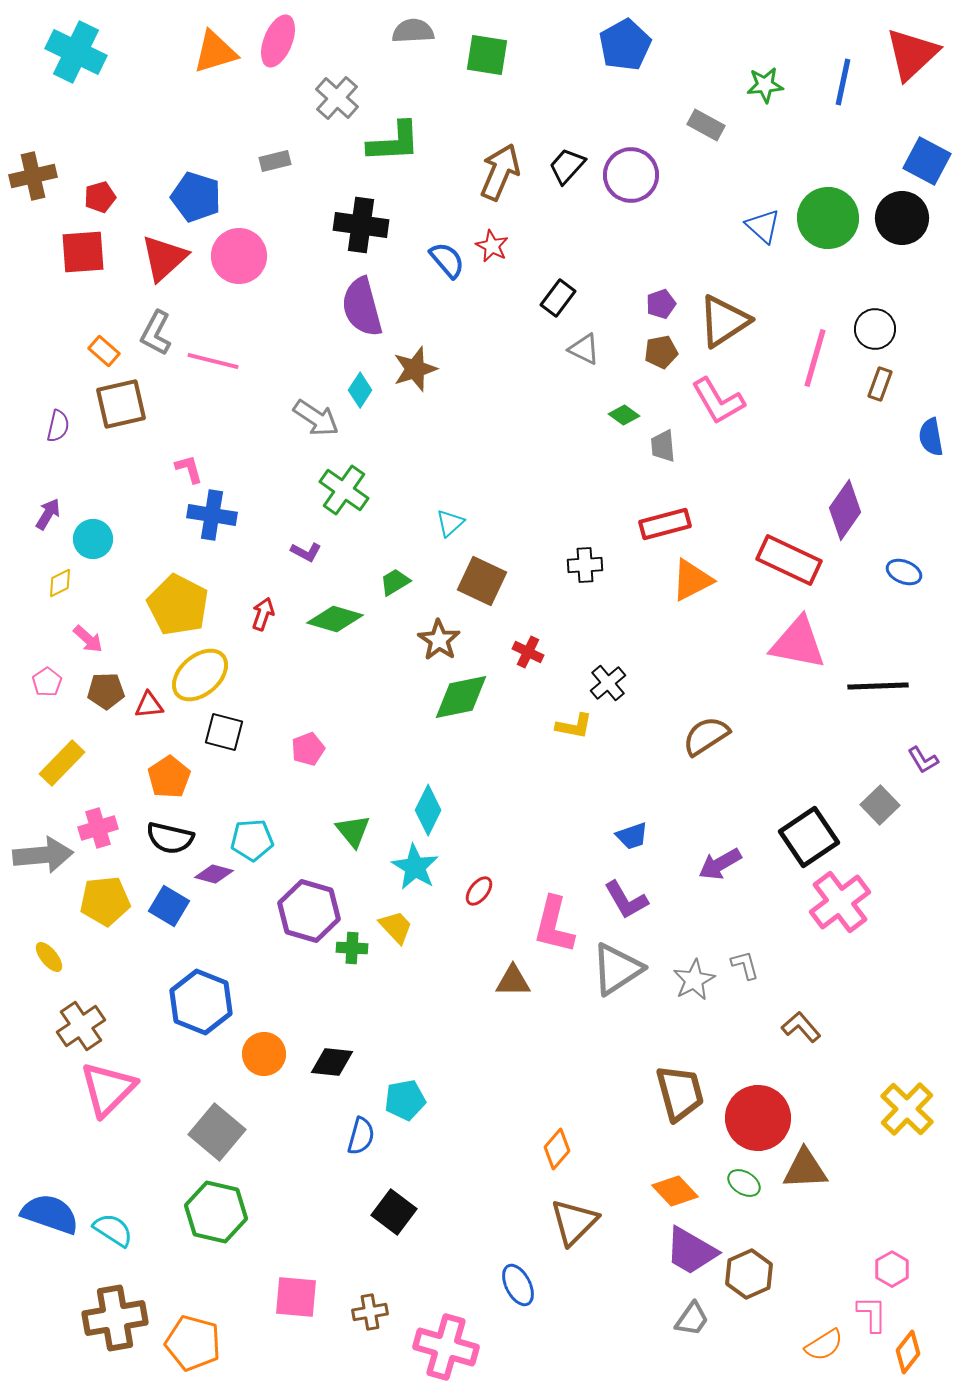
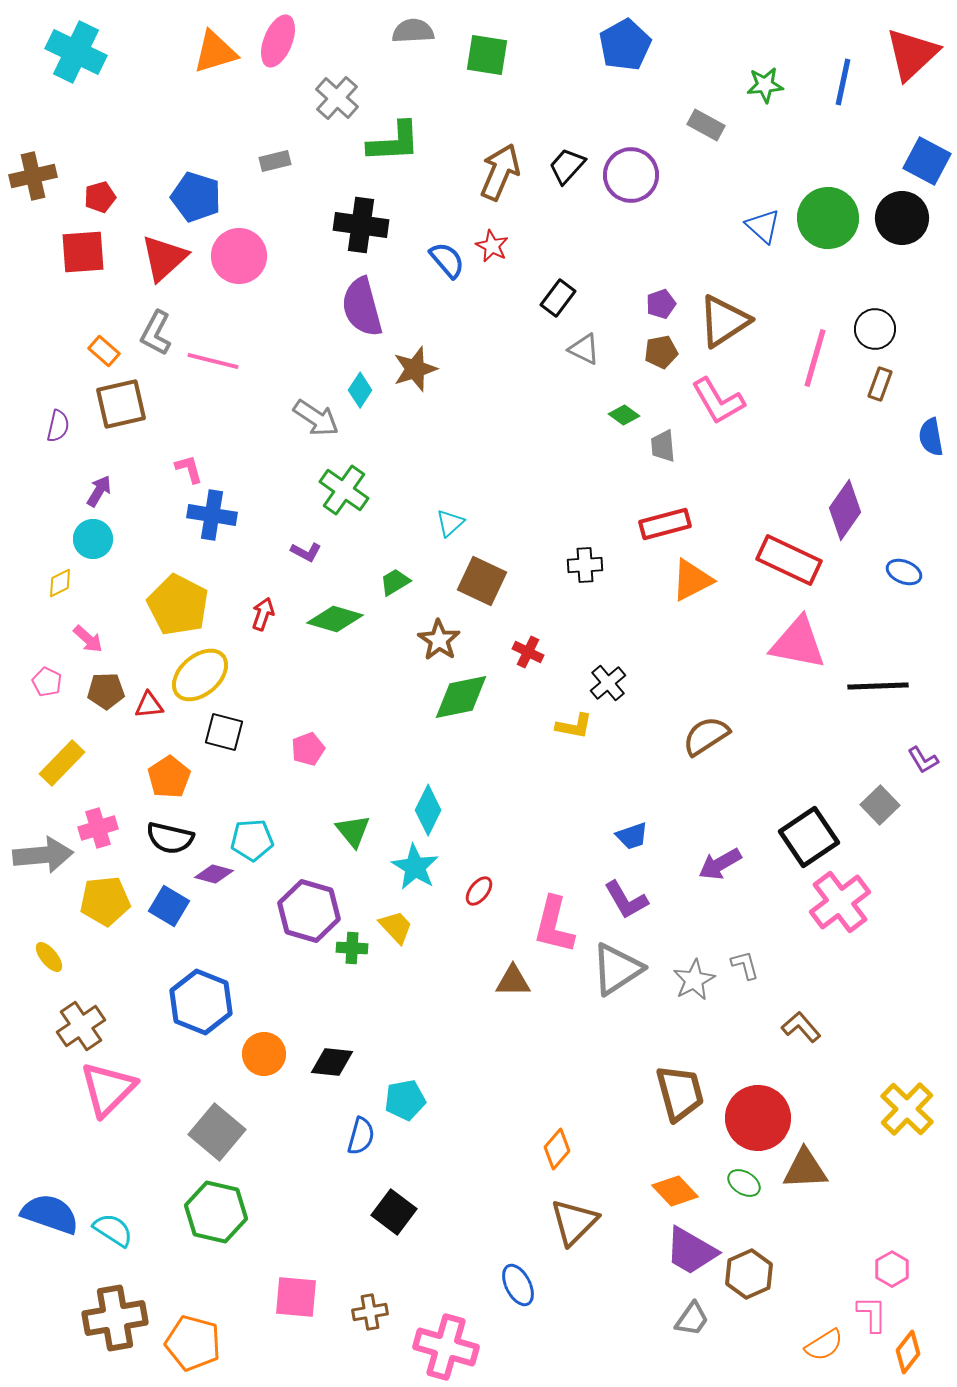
purple arrow at (48, 514): moved 51 px right, 23 px up
pink pentagon at (47, 682): rotated 12 degrees counterclockwise
